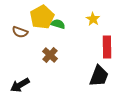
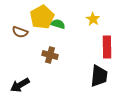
brown cross: rotated 28 degrees counterclockwise
black trapezoid: rotated 15 degrees counterclockwise
